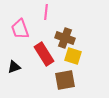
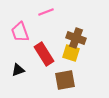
pink line: rotated 63 degrees clockwise
pink trapezoid: moved 3 px down
brown cross: moved 11 px right
yellow square: moved 2 px left, 3 px up
black triangle: moved 4 px right, 3 px down
